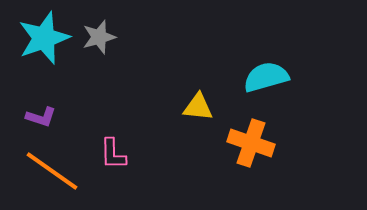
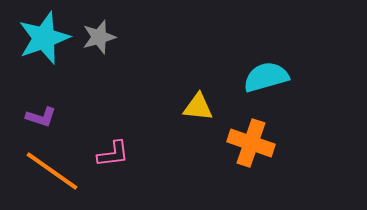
pink L-shape: rotated 96 degrees counterclockwise
